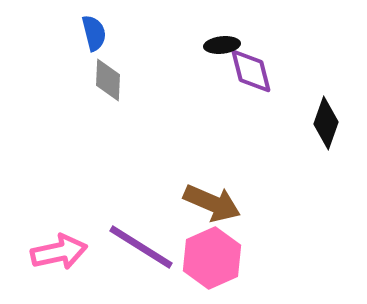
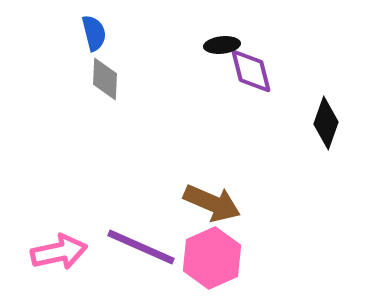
gray diamond: moved 3 px left, 1 px up
purple line: rotated 8 degrees counterclockwise
